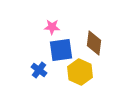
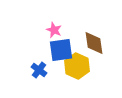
pink star: moved 2 px right, 3 px down; rotated 21 degrees clockwise
brown diamond: rotated 15 degrees counterclockwise
yellow hexagon: moved 3 px left, 6 px up
